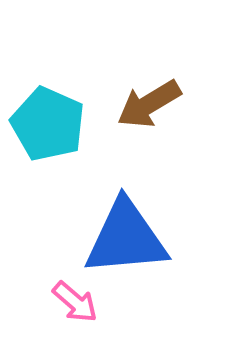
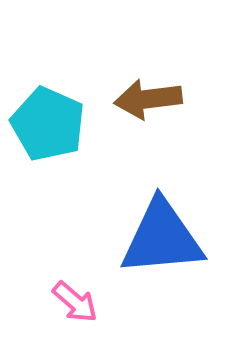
brown arrow: moved 1 px left, 5 px up; rotated 24 degrees clockwise
blue triangle: moved 36 px right
